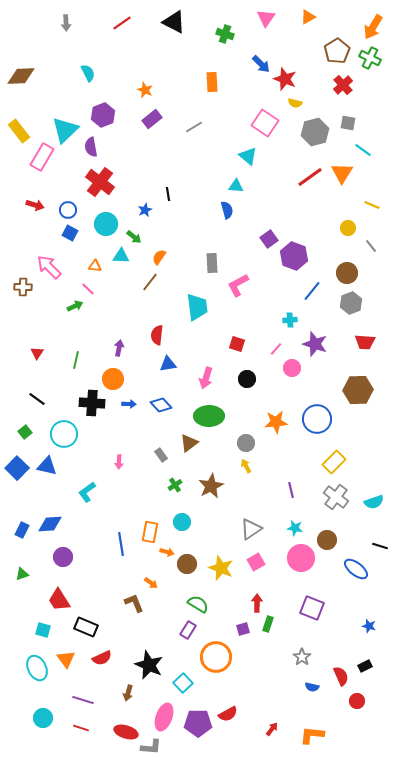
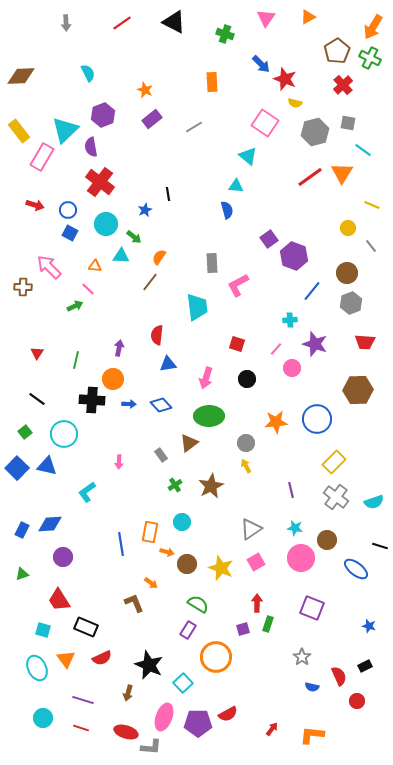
black cross at (92, 403): moved 3 px up
red semicircle at (341, 676): moved 2 px left
